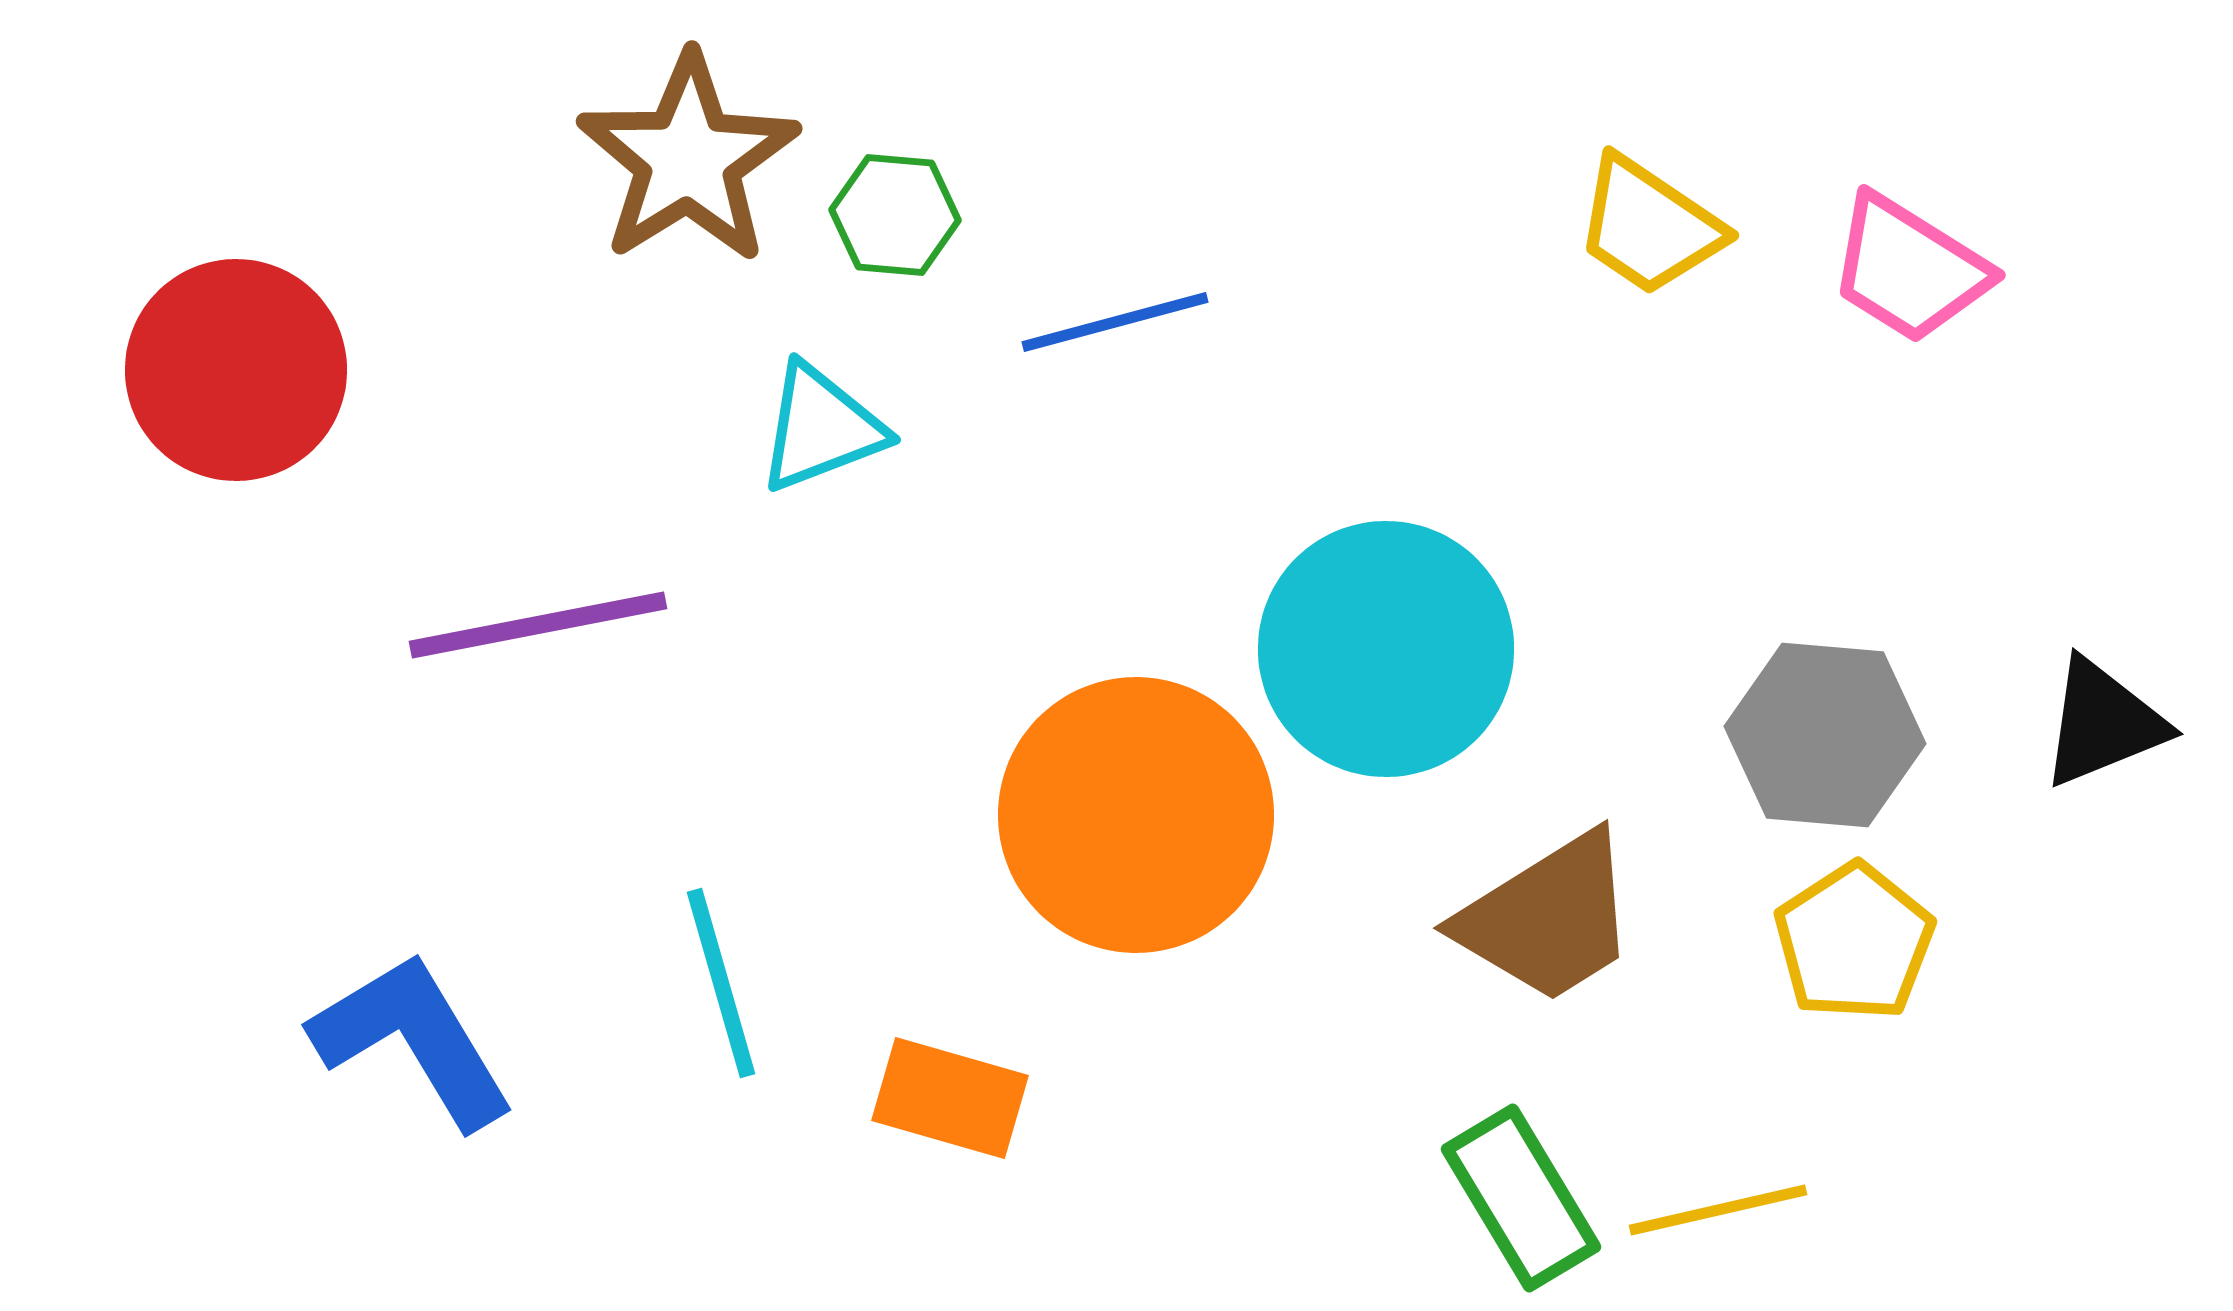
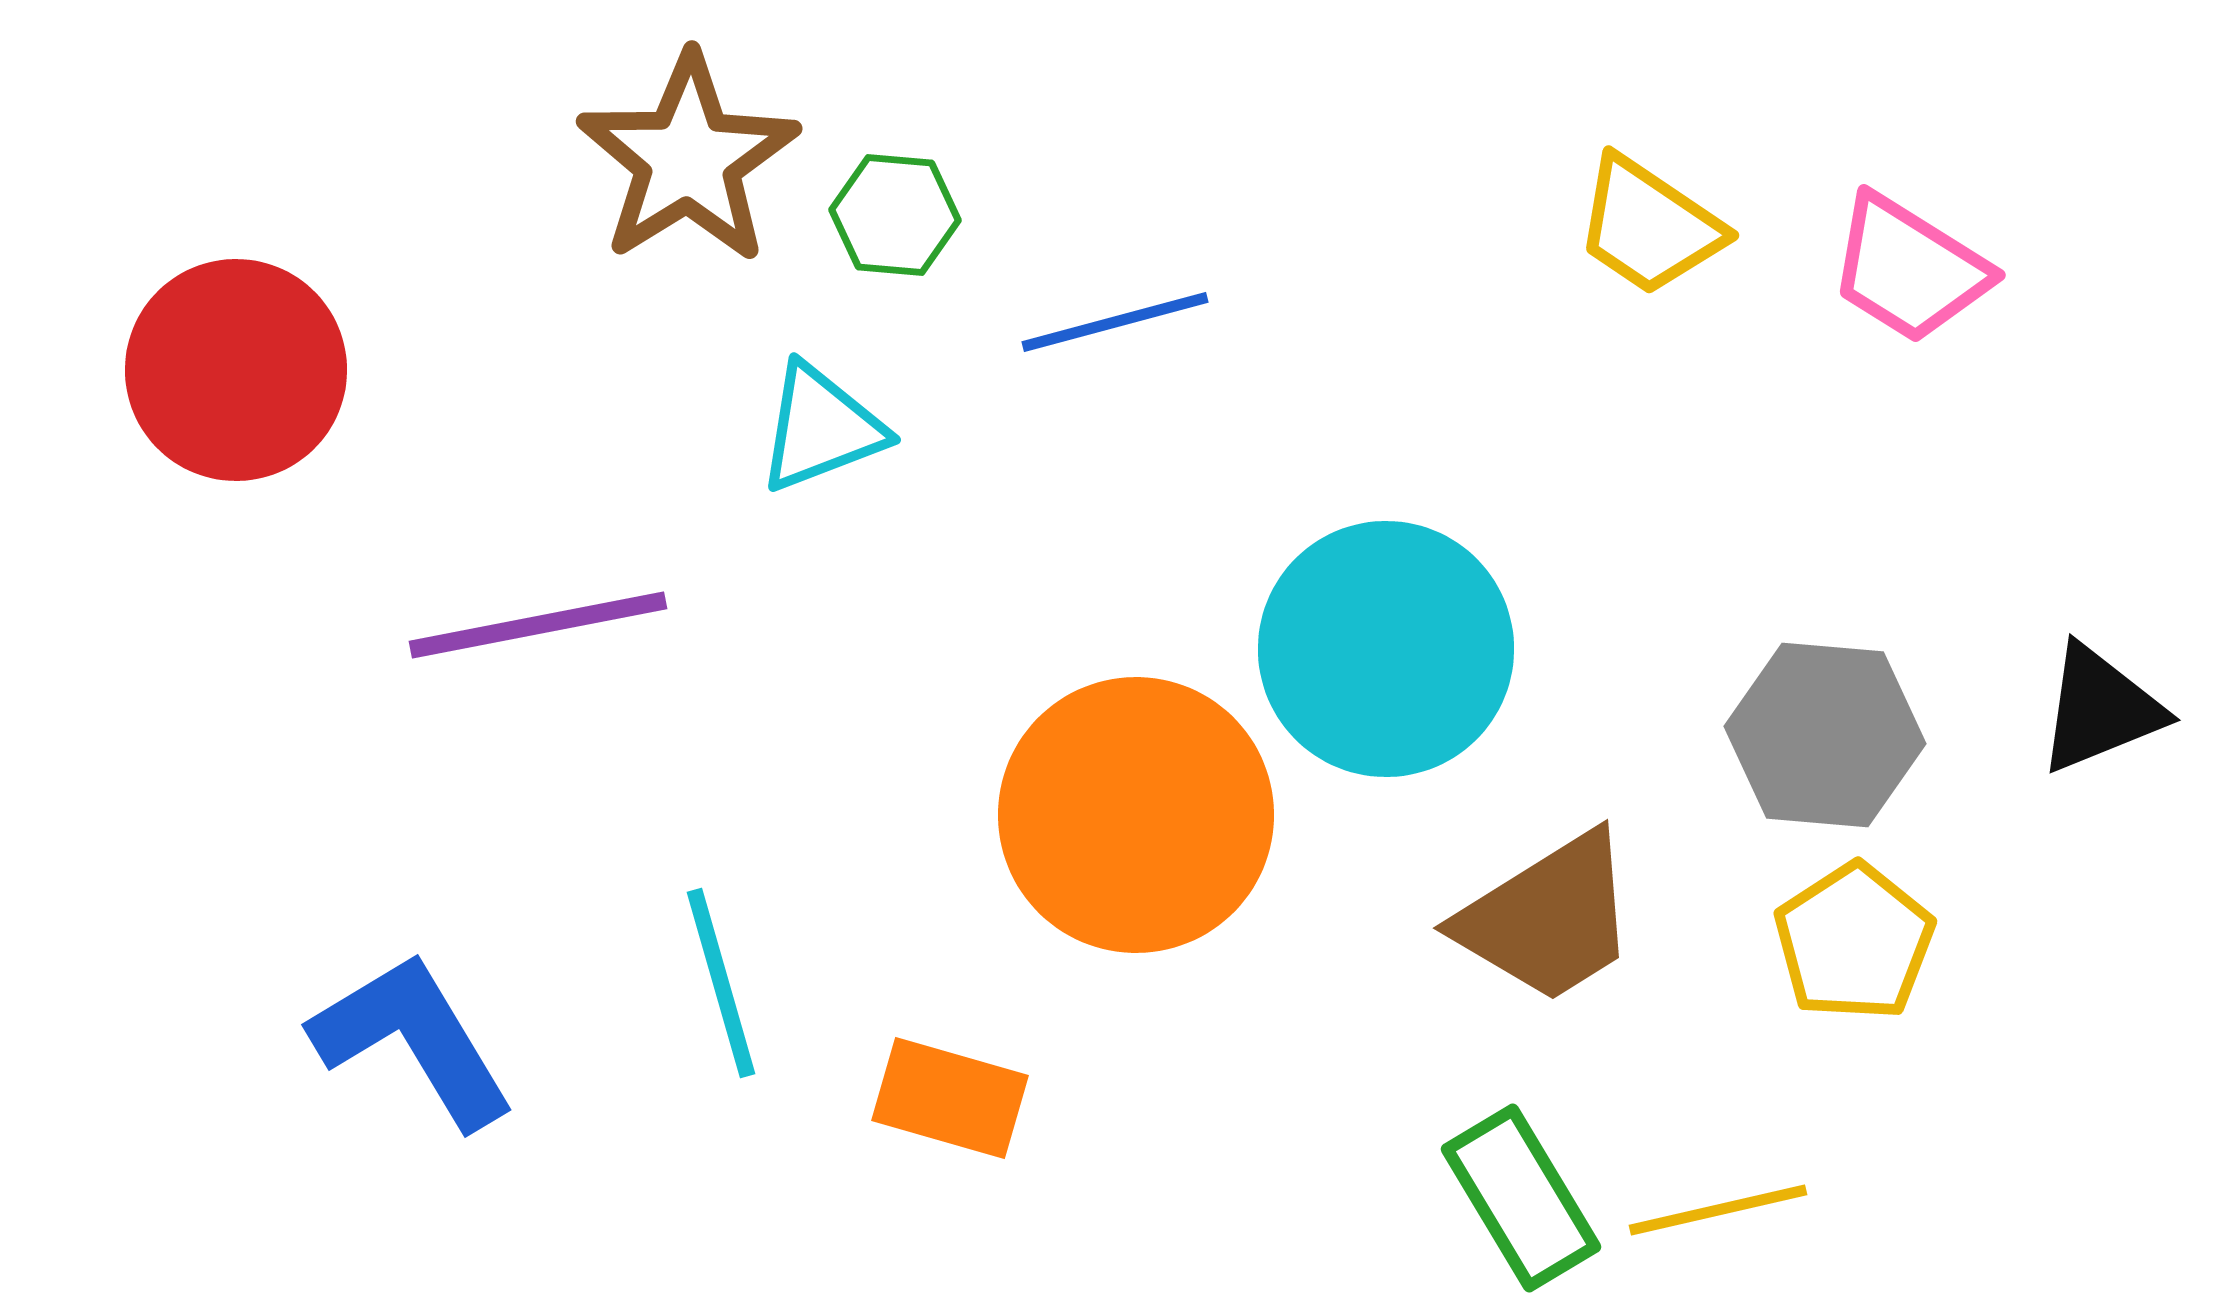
black triangle: moved 3 px left, 14 px up
